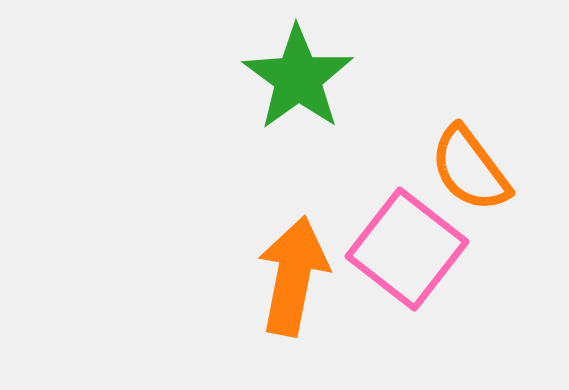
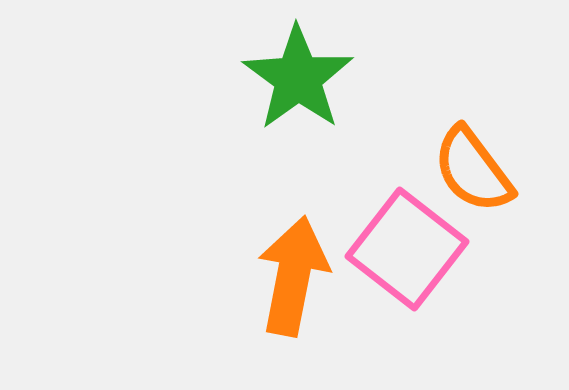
orange semicircle: moved 3 px right, 1 px down
